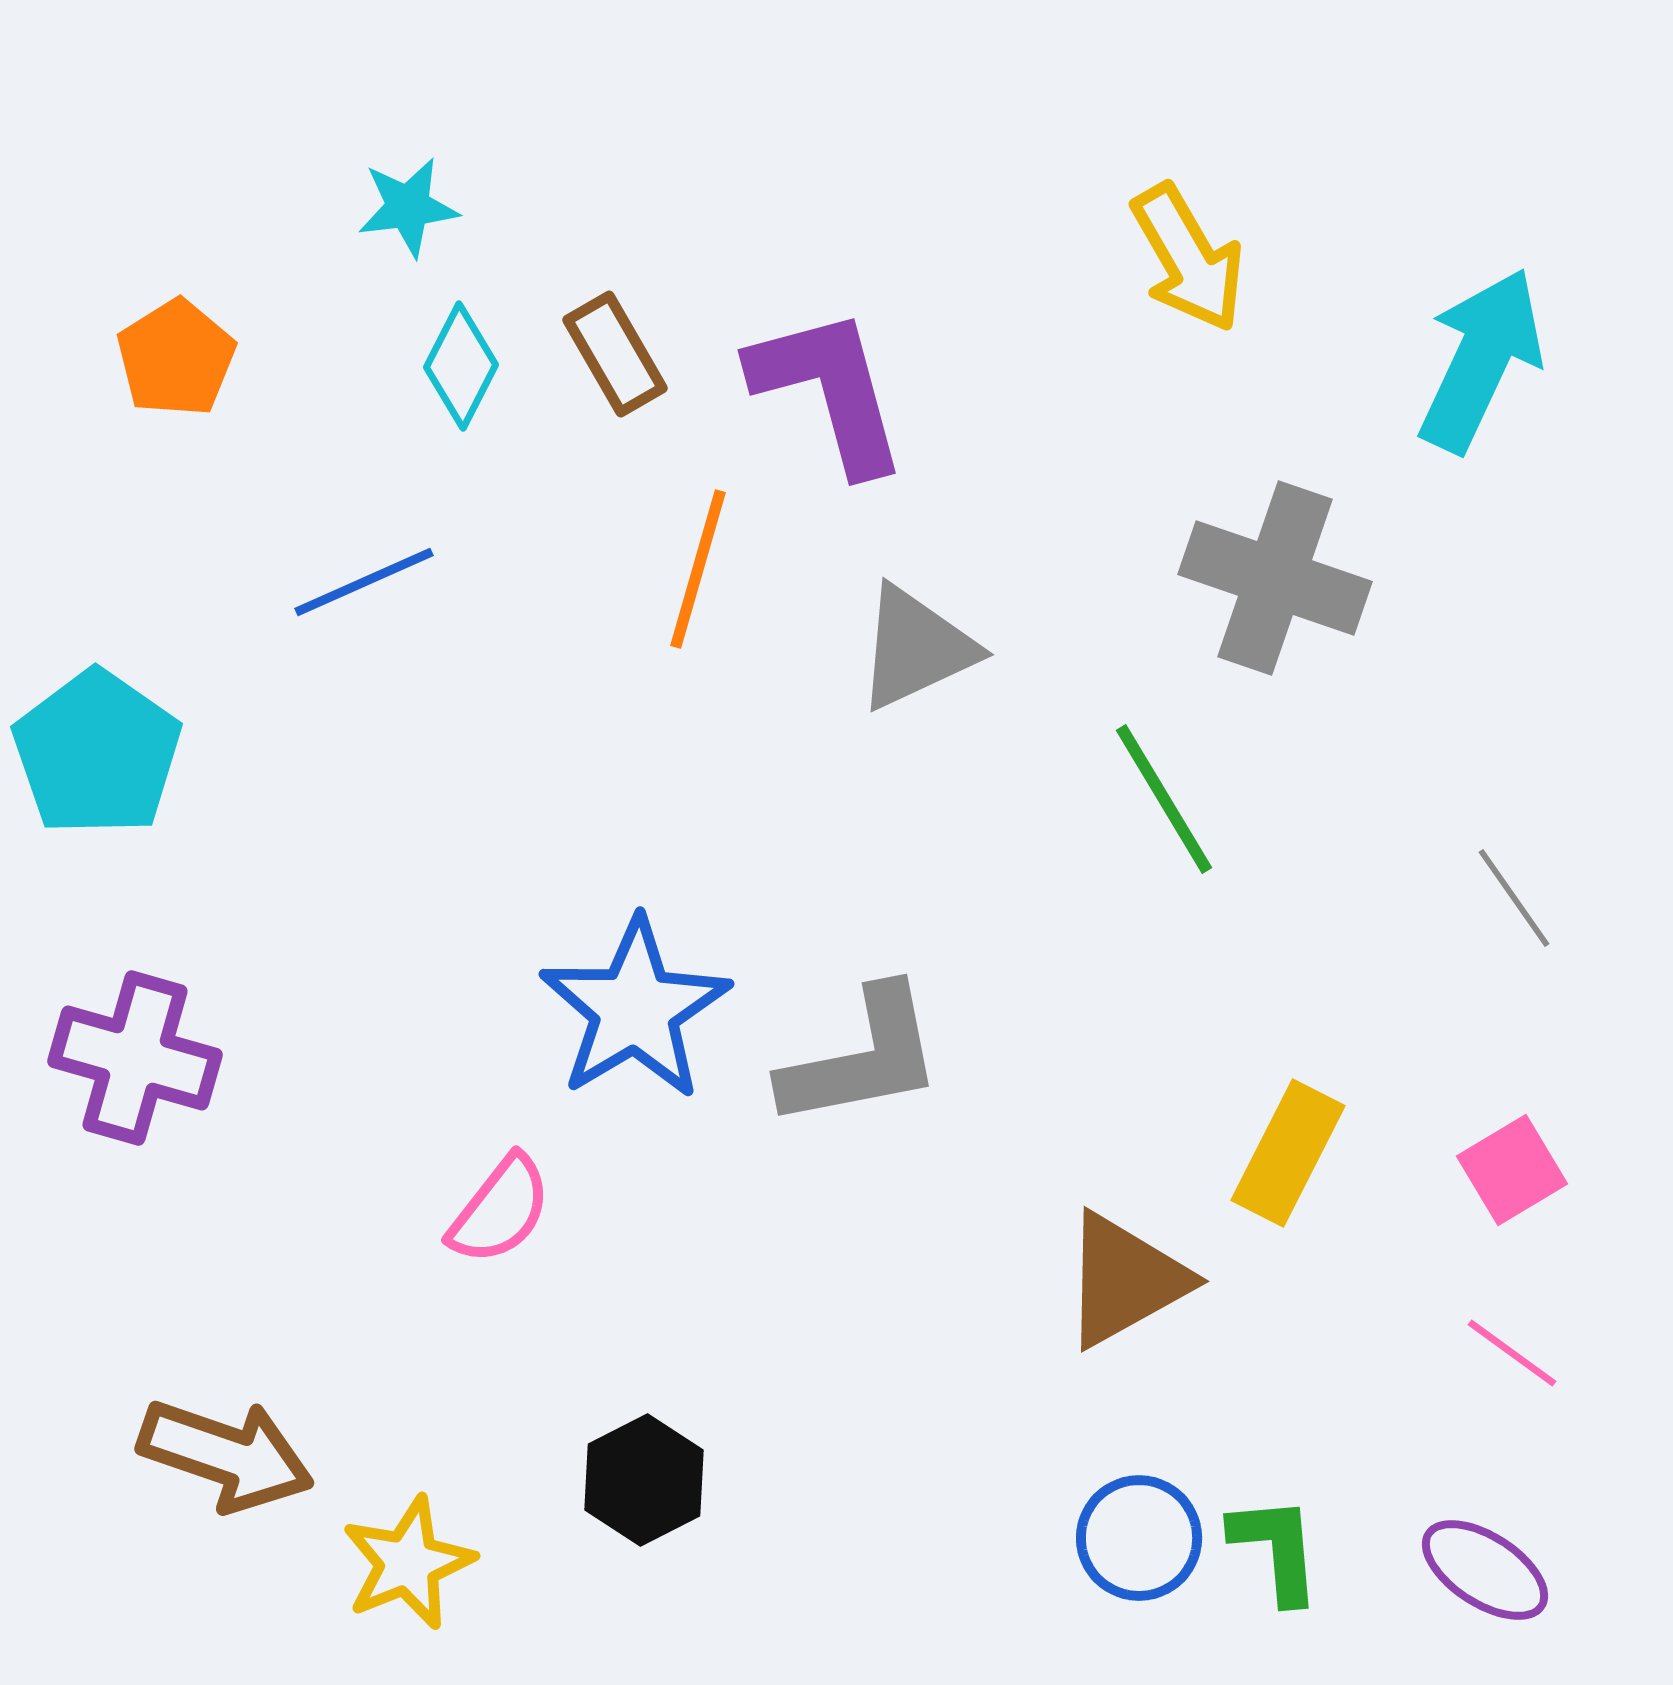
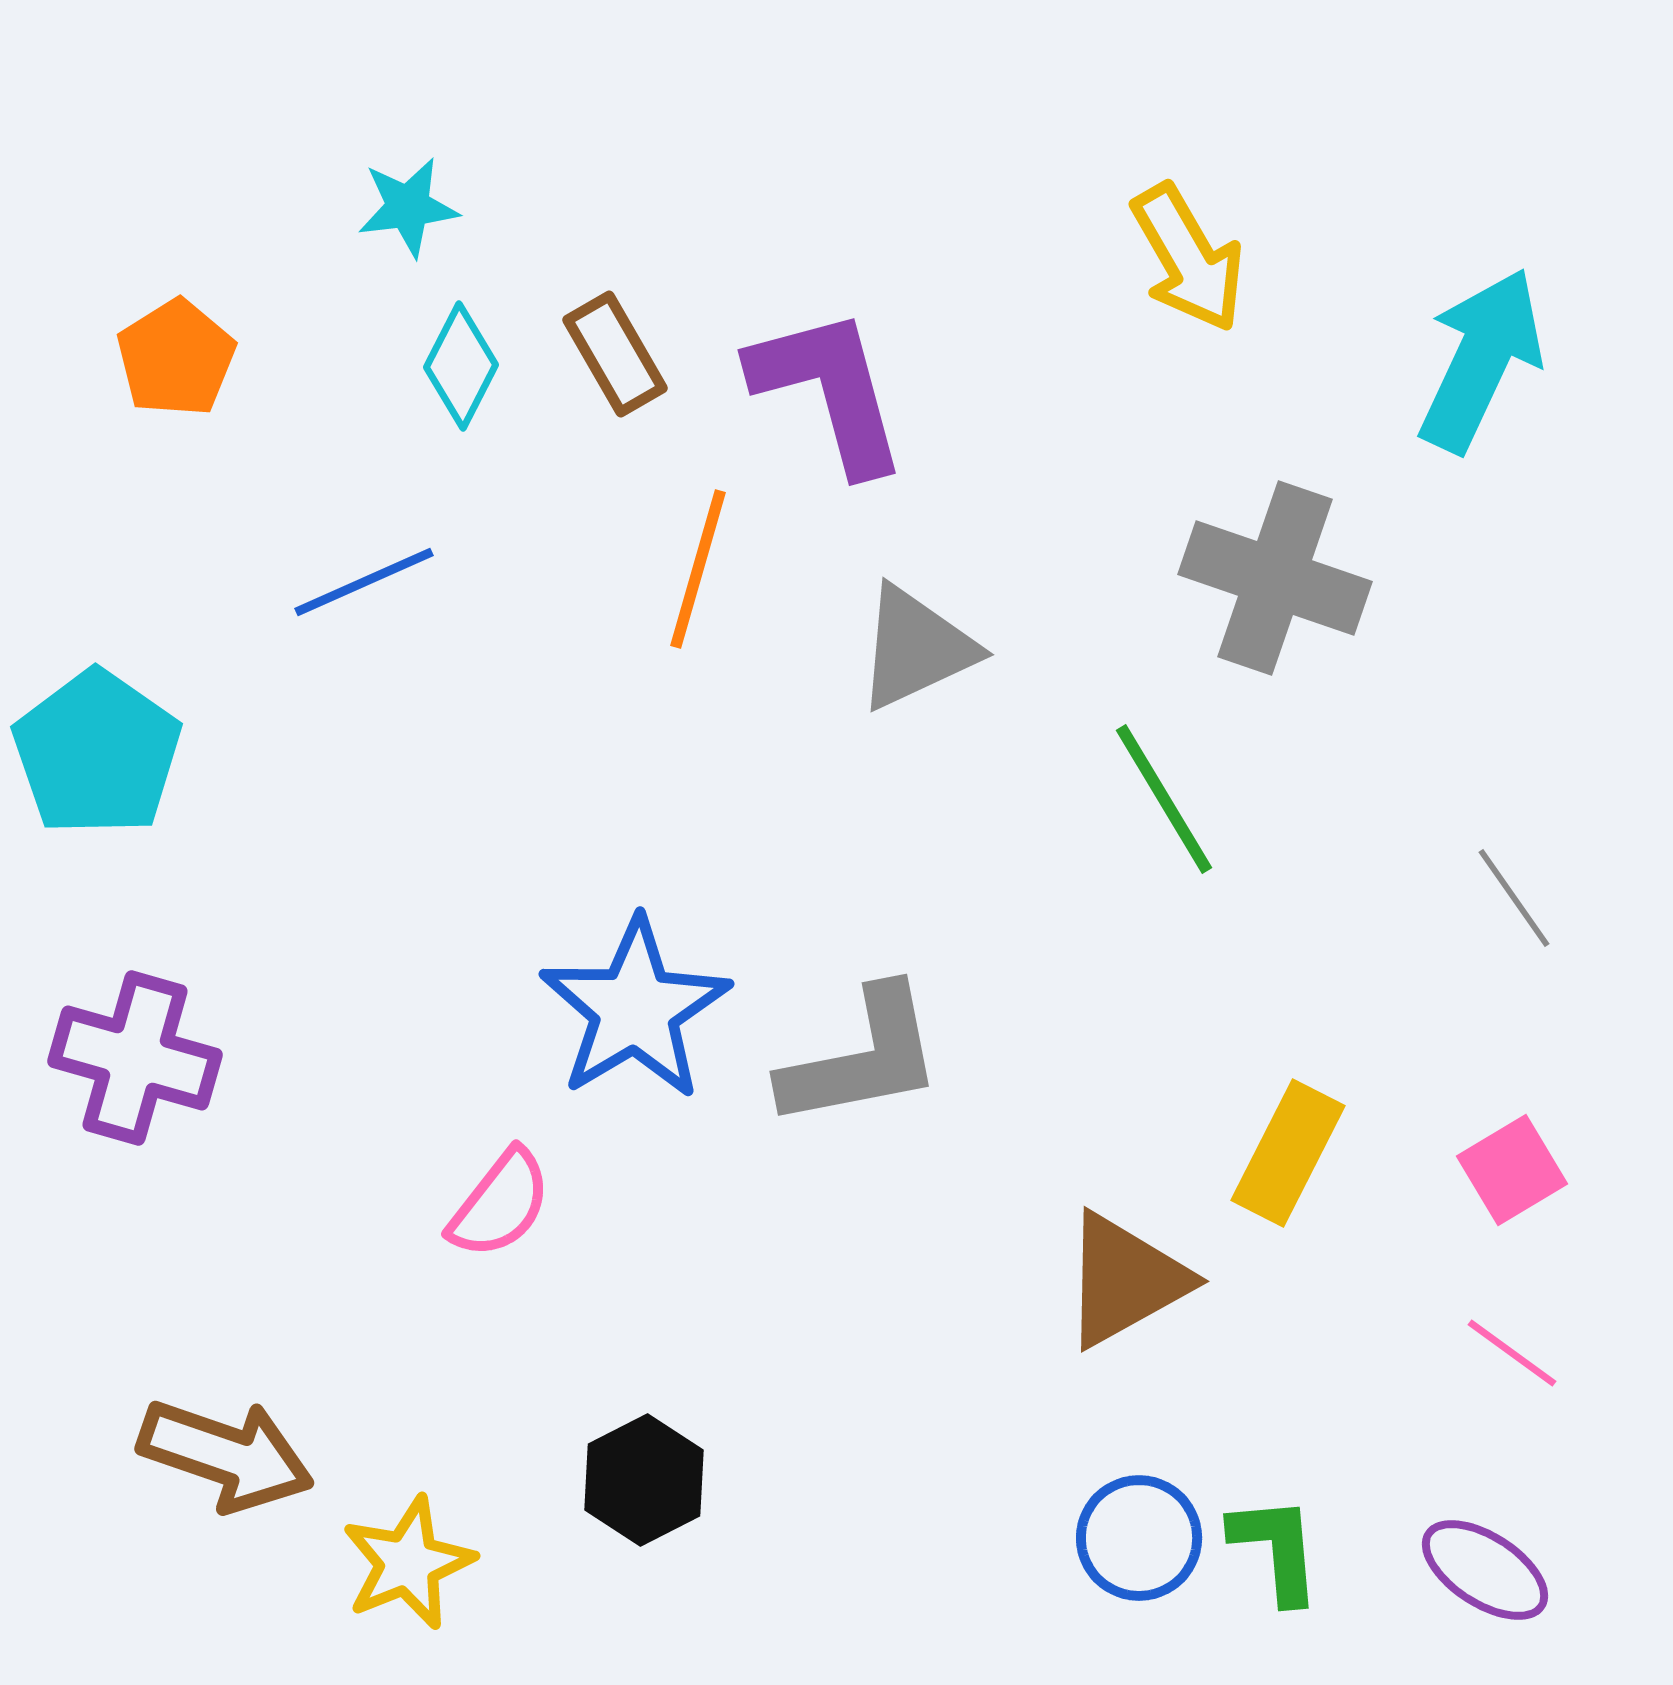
pink semicircle: moved 6 px up
